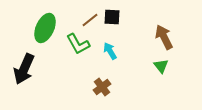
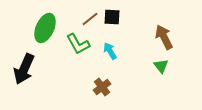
brown line: moved 1 px up
